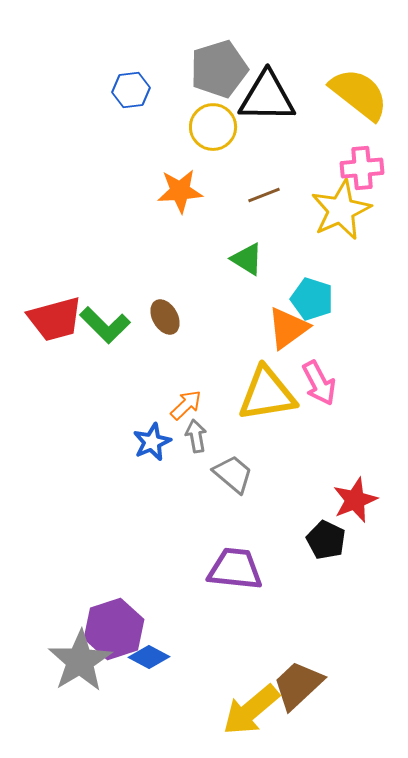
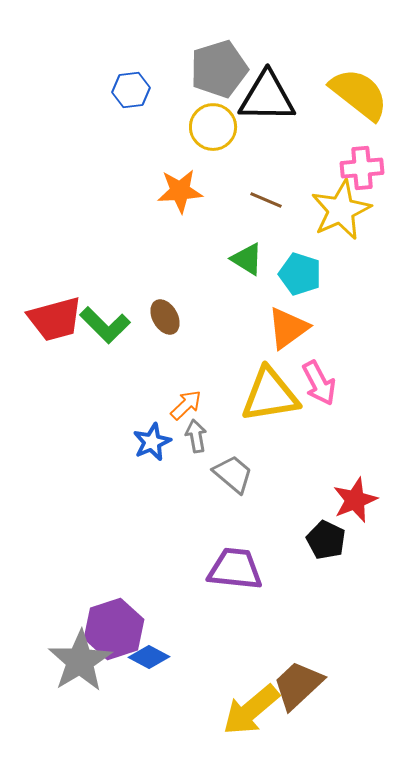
brown line: moved 2 px right, 5 px down; rotated 44 degrees clockwise
cyan pentagon: moved 12 px left, 25 px up
yellow triangle: moved 3 px right, 1 px down
